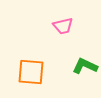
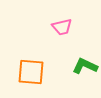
pink trapezoid: moved 1 px left, 1 px down
